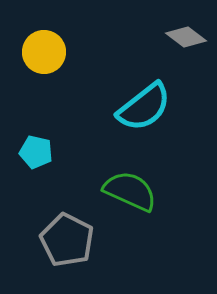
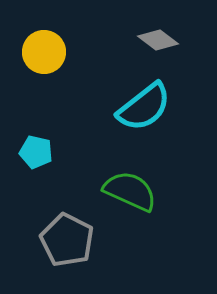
gray diamond: moved 28 px left, 3 px down
